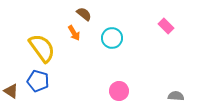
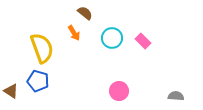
brown semicircle: moved 1 px right, 1 px up
pink rectangle: moved 23 px left, 15 px down
yellow semicircle: rotated 16 degrees clockwise
